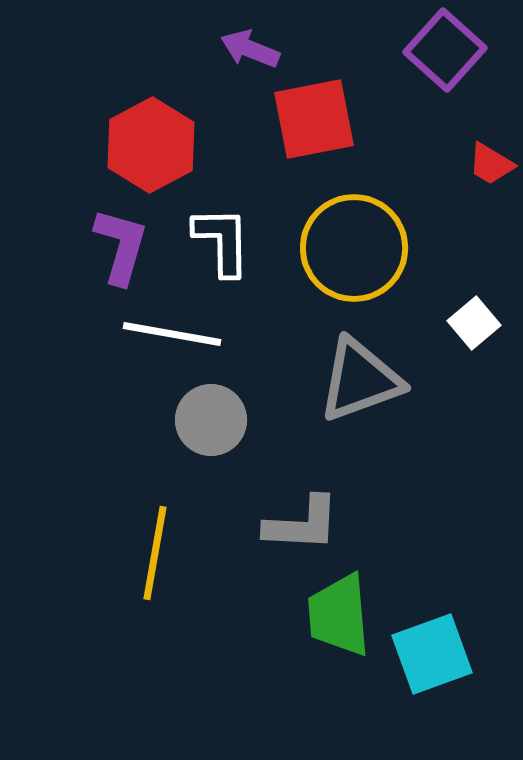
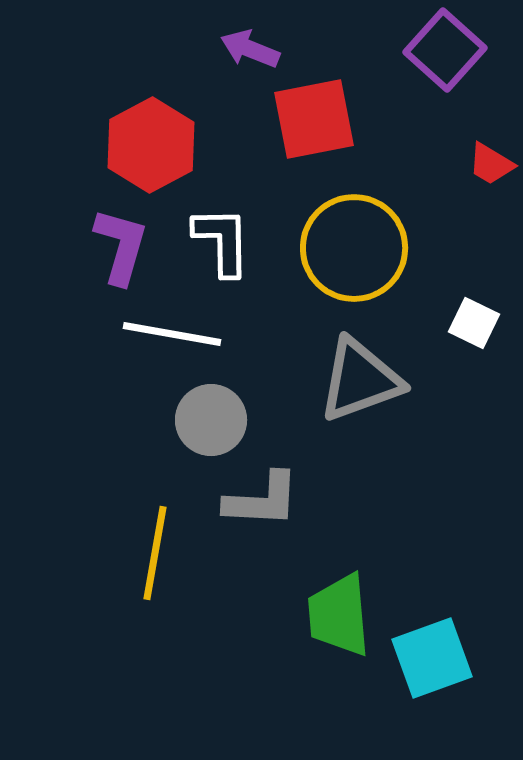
white square: rotated 24 degrees counterclockwise
gray L-shape: moved 40 px left, 24 px up
cyan square: moved 4 px down
